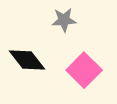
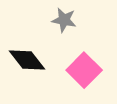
gray star: rotated 15 degrees clockwise
